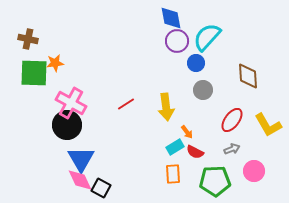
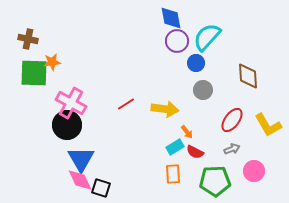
orange star: moved 3 px left, 1 px up
yellow arrow: moved 1 px left, 2 px down; rotated 76 degrees counterclockwise
black square: rotated 12 degrees counterclockwise
